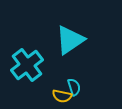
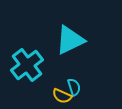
cyan triangle: rotated 8 degrees clockwise
yellow semicircle: rotated 12 degrees clockwise
